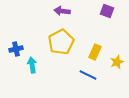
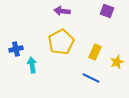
blue line: moved 3 px right, 3 px down
